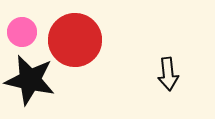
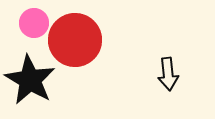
pink circle: moved 12 px right, 9 px up
black star: rotated 18 degrees clockwise
